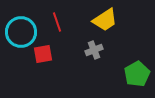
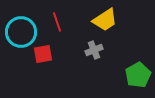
green pentagon: moved 1 px right, 1 px down
